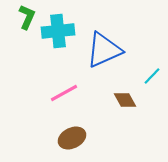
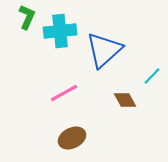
cyan cross: moved 2 px right
blue triangle: rotated 18 degrees counterclockwise
